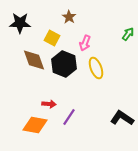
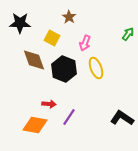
black hexagon: moved 5 px down
